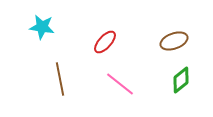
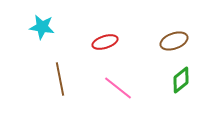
red ellipse: rotated 30 degrees clockwise
pink line: moved 2 px left, 4 px down
